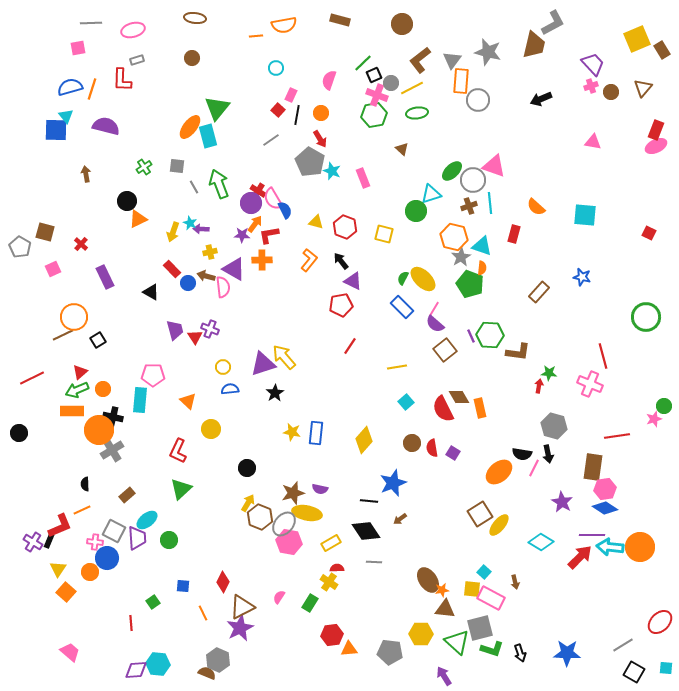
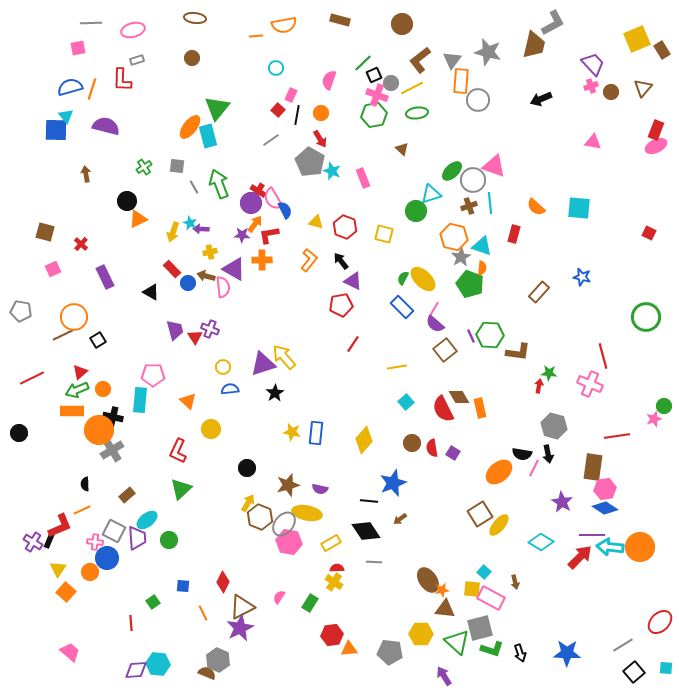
cyan square at (585, 215): moved 6 px left, 7 px up
gray pentagon at (20, 247): moved 1 px right, 64 px down; rotated 20 degrees counterclockwise
red line at (350, 346): moved 3 px right, 2 px up
brown star at (293, 493): moved 5 px left, 8 px up
yellow cross at (329, 582): moved 5 px right
black square at (634, 672): rotated 20 degrees clockwise
